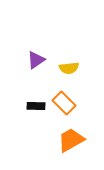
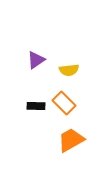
yellow semicircle: moved 2 px down
